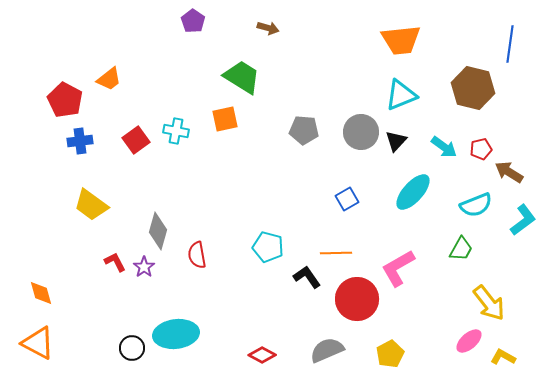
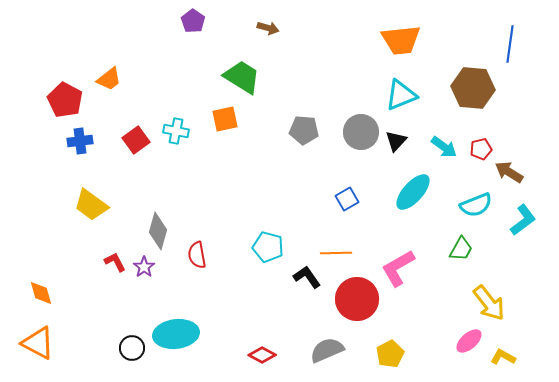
brown hexagon at (473, 88): rotated 9 degrees counterclockwise
